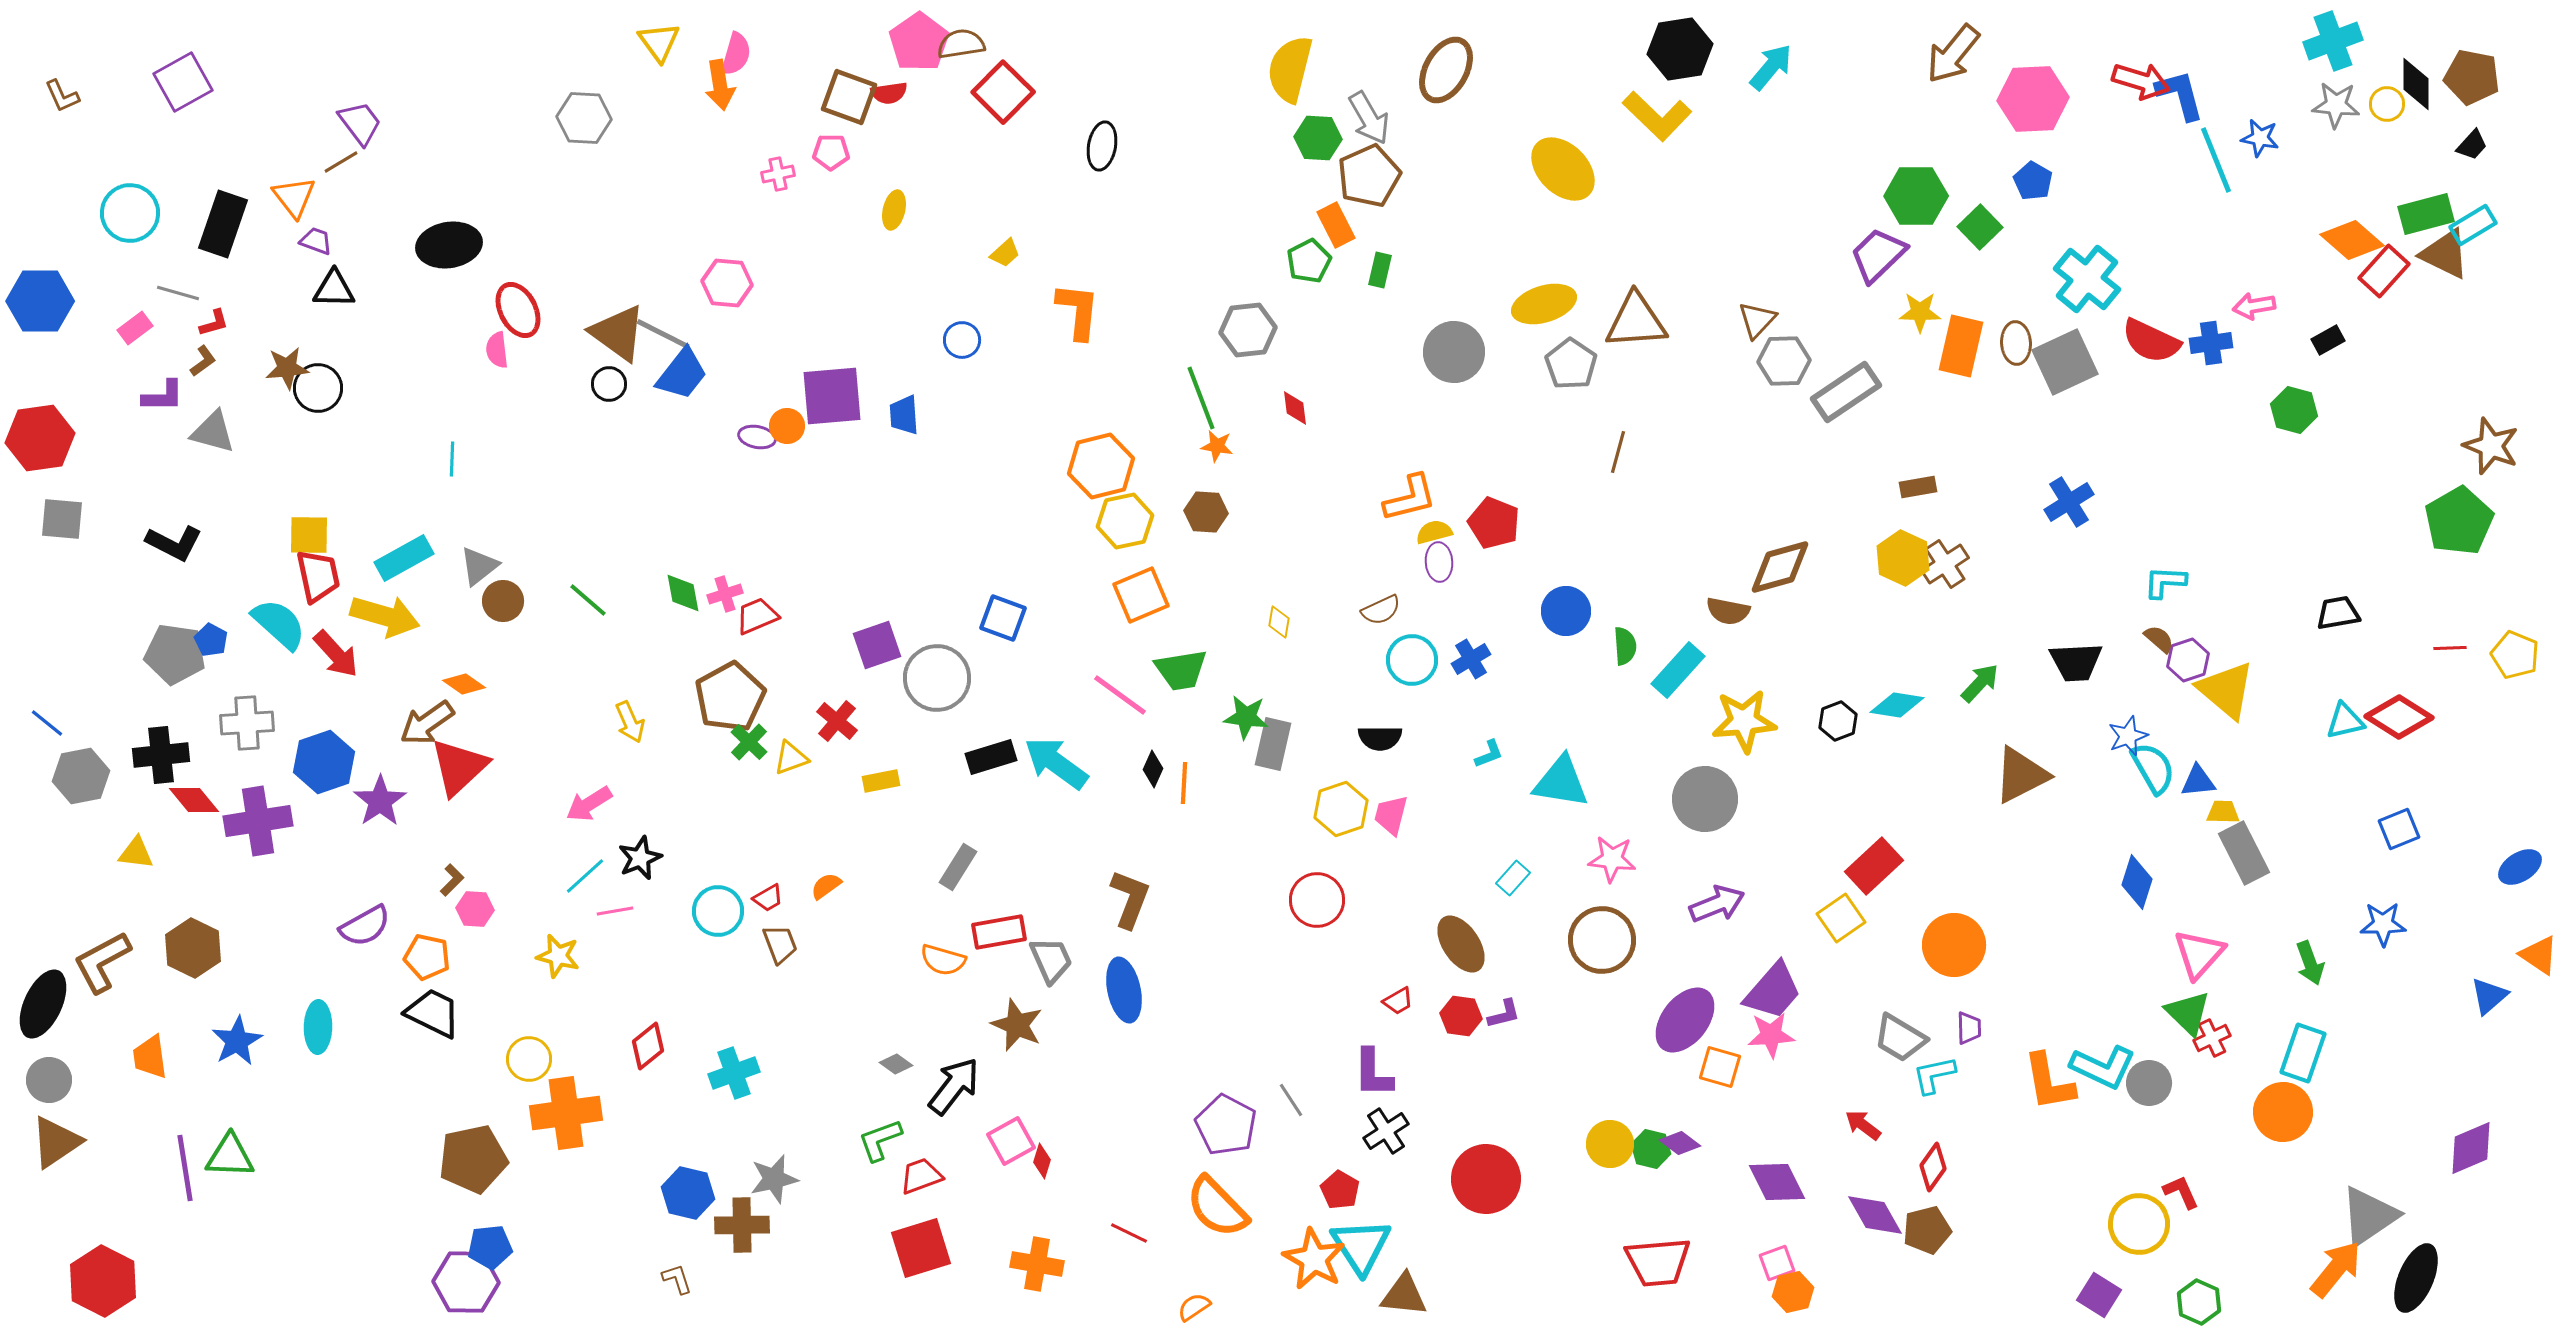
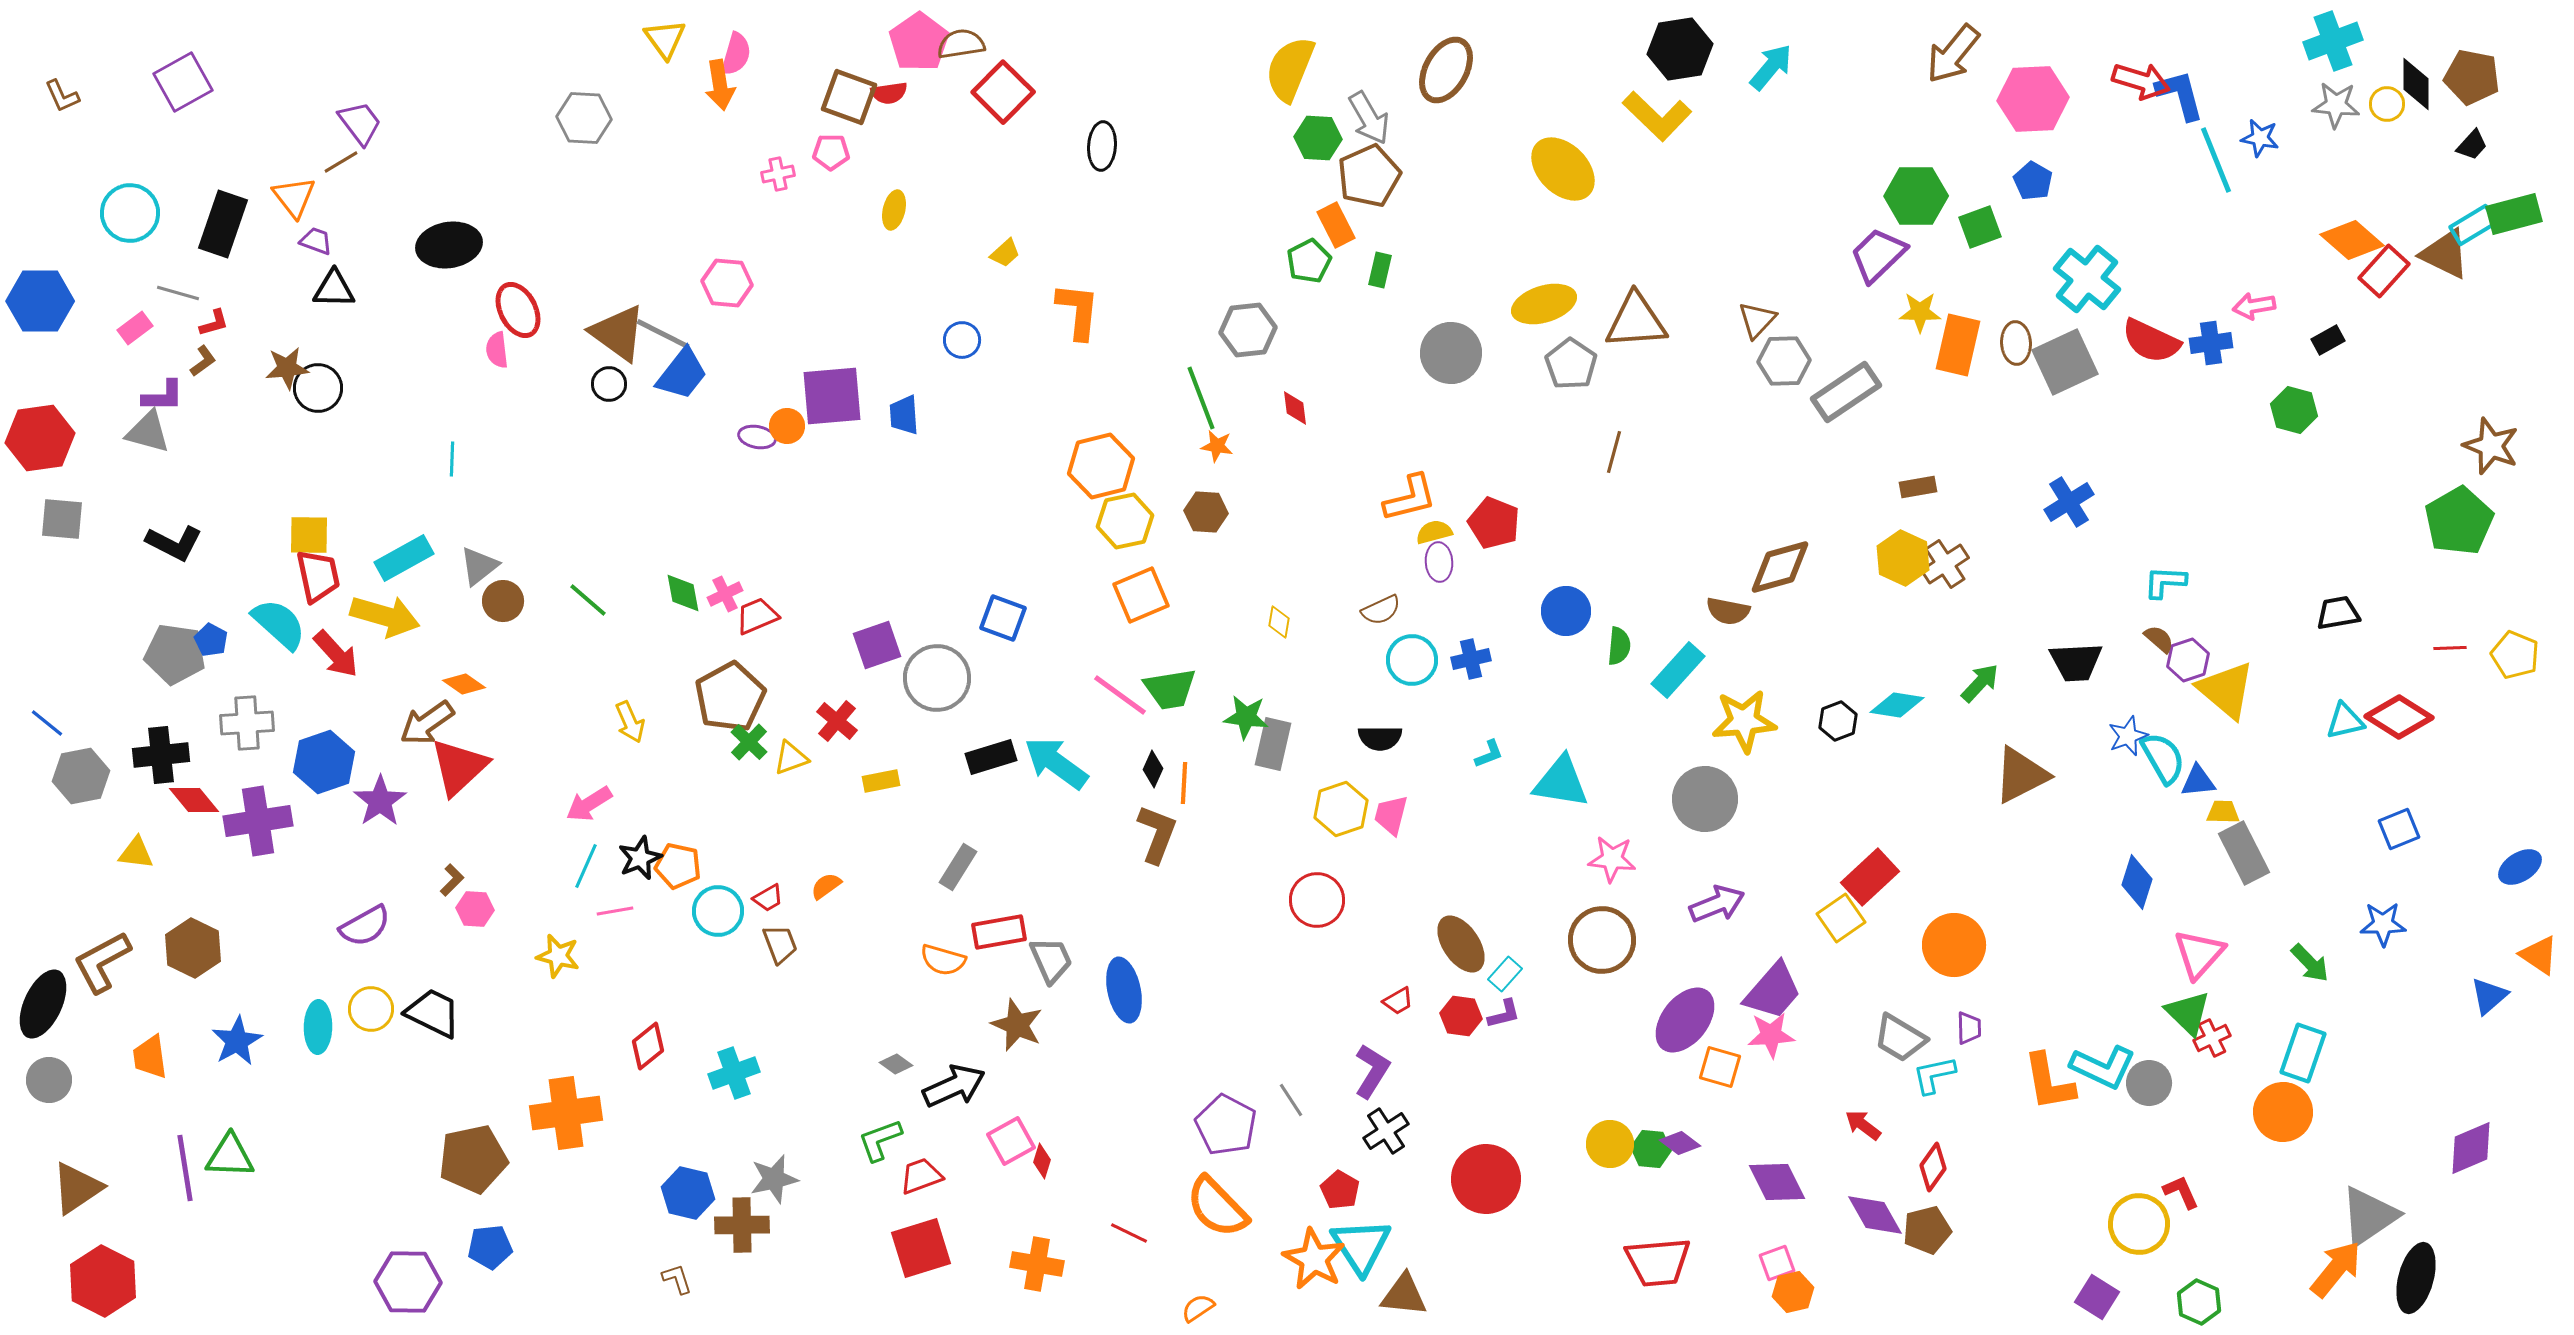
yellow triangle at (659, 42): moved 6 px right, 3 px up
yellow semicircle at (1290, 69): rotated 8 degrees clockwise
black ellipse at (1102, 146): rotated 6 degrees counterclockwise
green rectangle at (2426, 214): moved 88 px right
green square at (1980, 227): rotated 24 degrees clockwise
orange rectangle at (1961, 346): moved 3 px left, 1 px up
gray circle at (1454, 352): moved 3 px left, 1 px down
gray triangle at (213, 432): moved 65 px left
brown line at (1618, 452): moved 4 px left
pink cross at (725, 594): rotated 8 degrees counterclockwise
green semicircle at (1625, 646): moved 6 px left; rotated 9 degrees clockwise
blue cross at (1471, 659): rotated 18 degrees clockwise
green trapezoid at (1181, 670): moved 11 px left, 19 px down
cyan semicircle at (2153, 768): moved 10 px right, 10 px up
red rectangle at (1874, 866): moved 4 px left, 11 px down
cyan line at (585, 876): moved 1 px right, 10 px up; rotated 24 degrees counterclockwise
cyan rectangle at (1513, 878): moved 8 px left, 96 px down
brown L-shape at (1130, 899): moved 27 px right, 65 px up
orange pentagon at (427, 957): moved 251 px right, 91 px up
green arrow at (2310, 963): rotated 24 degrees counterclockwise
yellow circle at (529, 1059): moved 158 px left, 50 px up
purple L-shape at (1373, 1073): moved 1 px left, 2 px up; rotated 148 degrees counterclockwise
black arrow at (954, 1086): rotated 28 degrees clockwise
brown triangle at (56, 1142): moved 21 px right, 46 px down
green hexagon at (1651, 1149): rotated 9 degrees counterclockwise
black ellipse at (2416, 1278): rotated 8 degrees counterclockwise
purple hexagon at (466, 1282): moved 58 px left
purple square at (2099, 1295): moved 2 px left, 2 px down
orange semicircle at (1194, 1307): moved 4 px right, 1 px down
